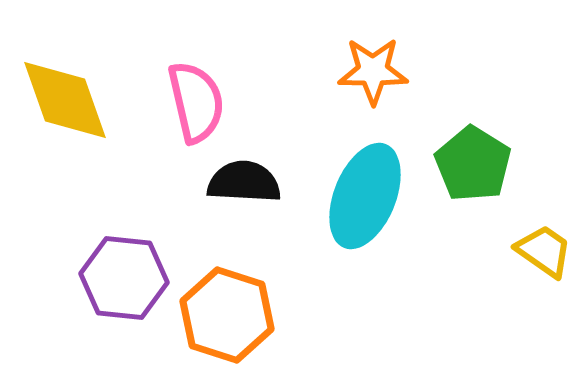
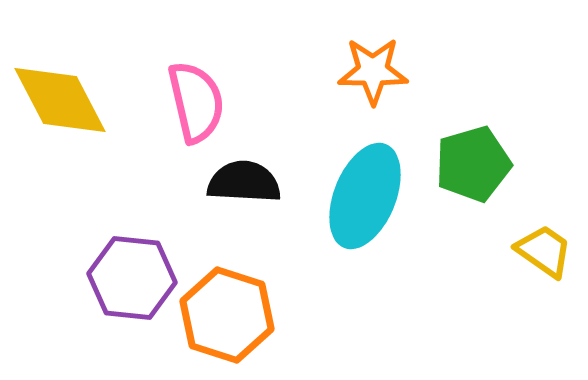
yellow diamond: moved 5 px left; rotated 8 degrees counterclockwise
green pentagon: rotated 24 degrees clockwise
purple hexagon: moved 8 px right
